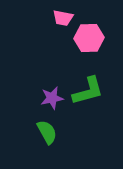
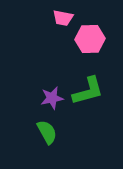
pink hexagon: moved 1 px right, 1 px down
